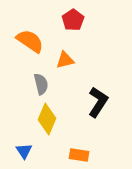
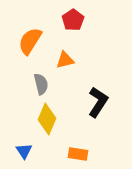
orange semicircle: rotated 92 degrees counterclockwise
orange rectangle: moved 1 px left, 1 px up
